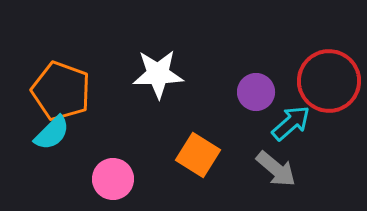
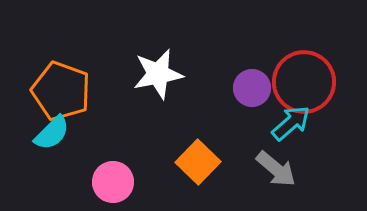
white star: rotated 9 degrees counterclockwise
red circle: moved 25 px left, 1 px down
purple circle: moved 4 px left, 4 px up
orange square: moved 7 px down; rotated 12 degrees clockwise
pink circle: moved 3 px down
